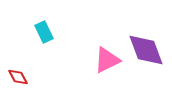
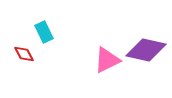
purple diamond: rotated 57 degrees counterclockwise
red diamond: moved 6 px right, 23 px up
